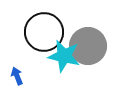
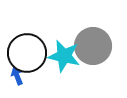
black circle: moved 17 px left, 21 px down
gray circle: moved 5 px right
